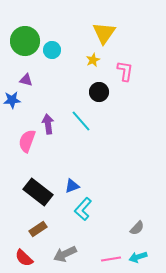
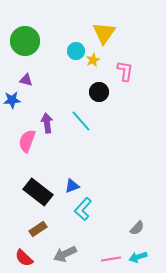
cyan circle: moved 24 px right, 1 px down
purple arrow: moved 1 px left, 1 px up
